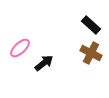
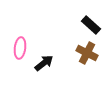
pink ellipse: rotated 40 degrees counterclockwise
brown cross: moved 4 px left
